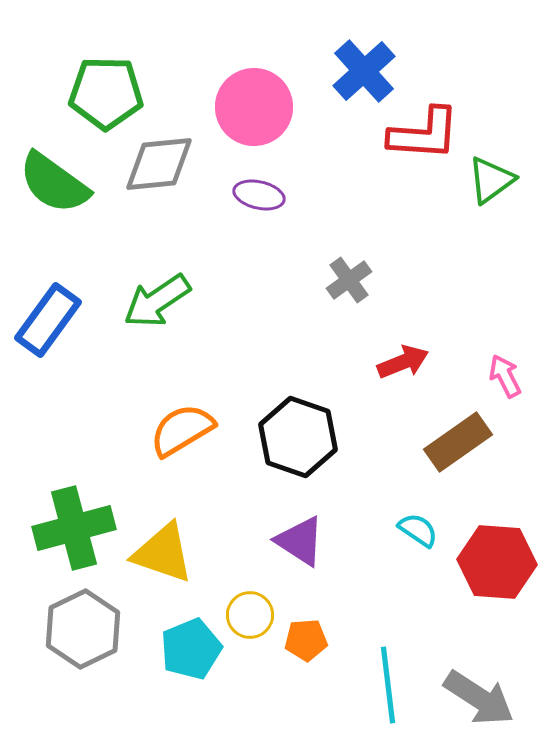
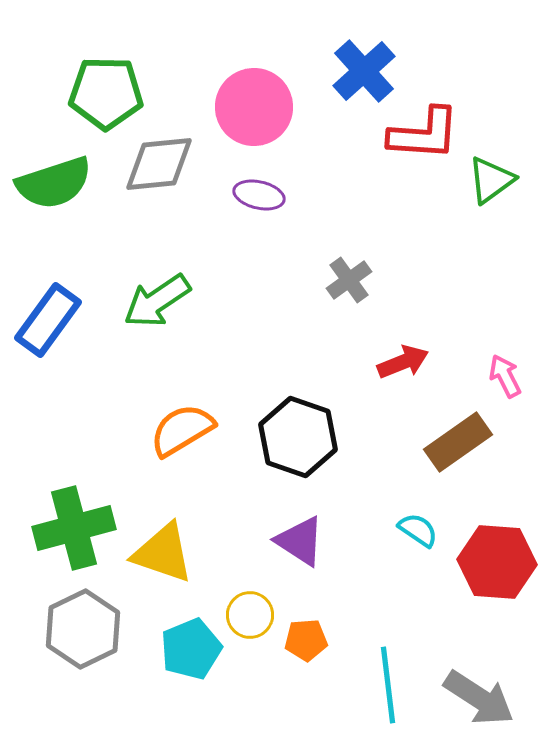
green semicircle: rotated 54 degrees counterclockwise
